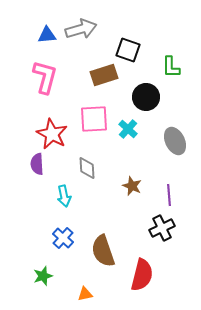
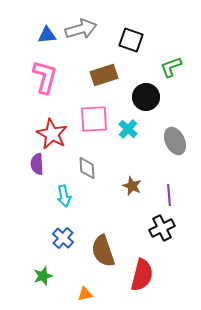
black square: moved 3 px right, 10 px up
green L-shape: rotated 70 degrees clockwise
